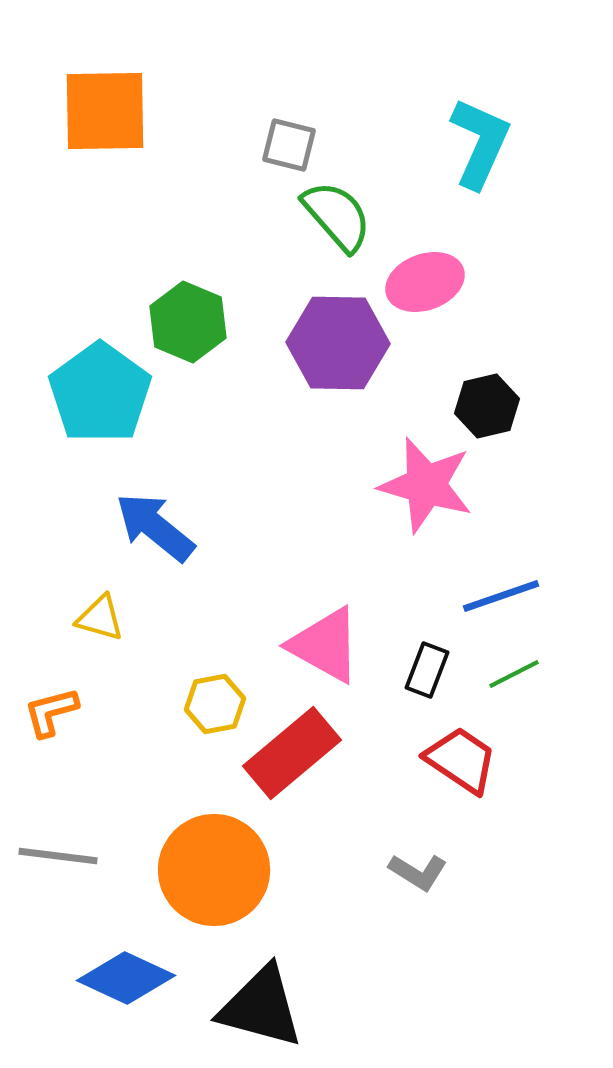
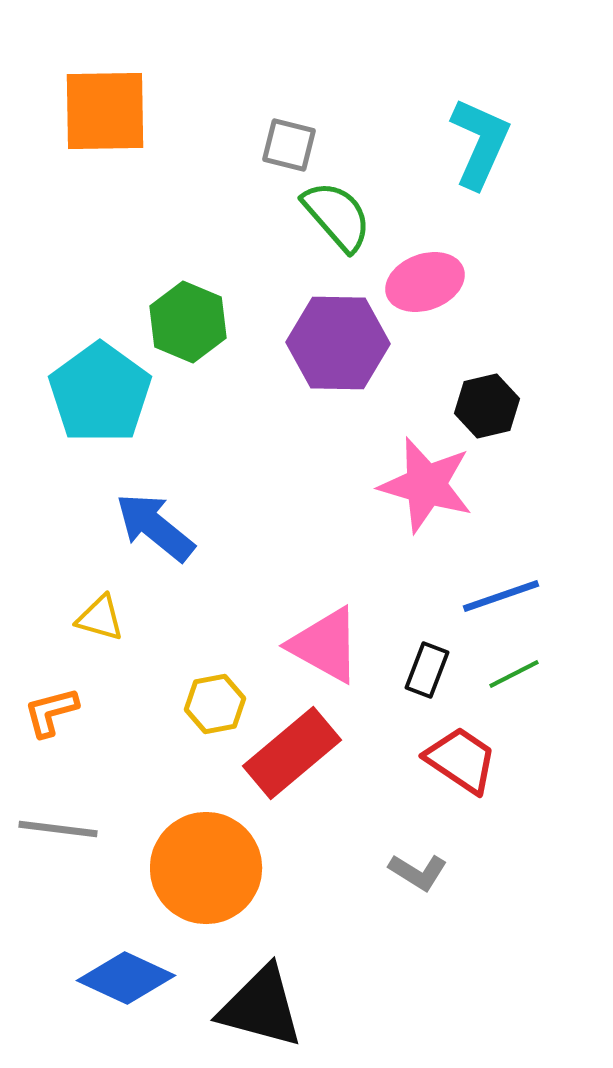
gray line: moved 27 px up
orange circle: moved 8 px left, 2 px up
